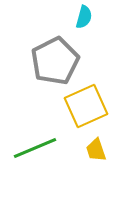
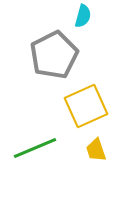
cyan semicircle: moved 1 px left, 1 px up
gray pentagon: moved 1 px left, 6 px up
